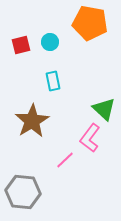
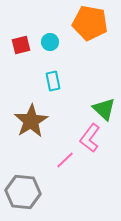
brown star: moved 1 px left
